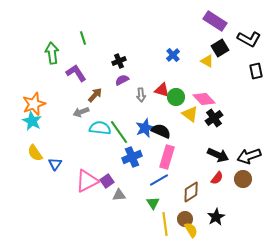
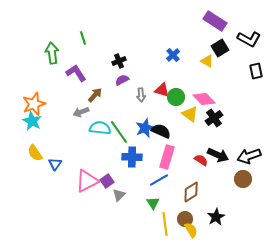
blue cross at (132, 157): rotated 24 degrees clockwise
red semicircle at (217, 178): moved 16 px left, 18 px up; rotated 96 degrees counterclockwise
gray triangle at (119, 195): rotated 40 degrees counterclockwise
